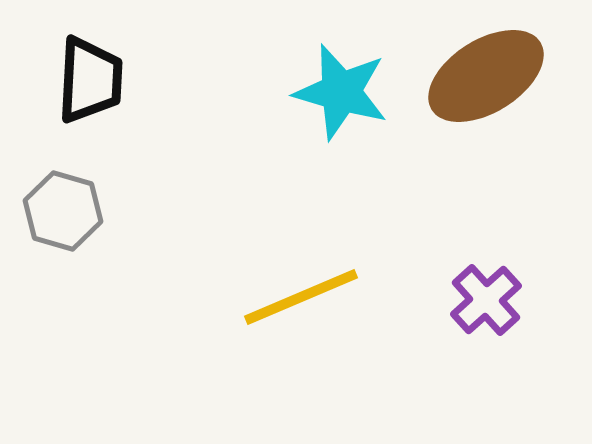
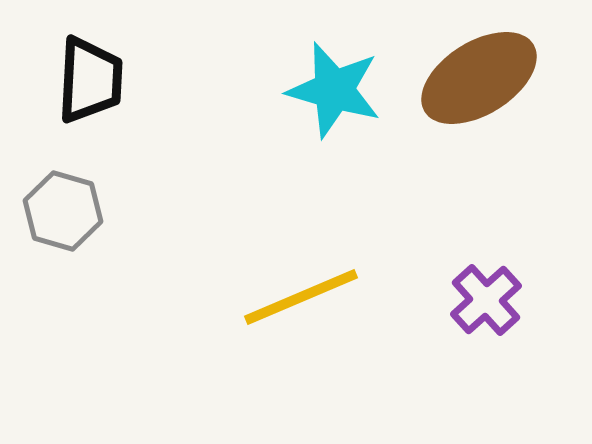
brown ellipse: moved 7 px left, 2 px down
cyan star: moved 7 px left, 2 px up
